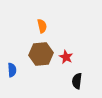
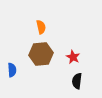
orange semicircle: moved 1 px left, 1 px down
red star: moved 7 px right
